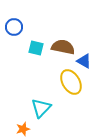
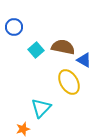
cyan square: moved 2 px down; rotated 35 degrees clockwise
blue triangle: moved 1 px up
yellow ellipse: moved 2 px left
